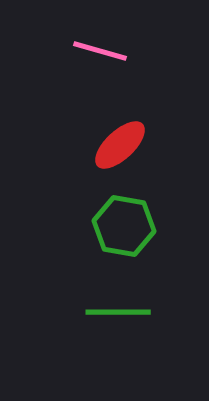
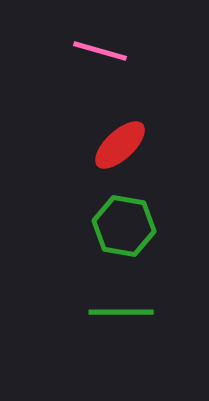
green line: moved 3 px right
